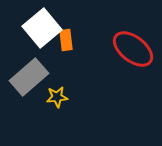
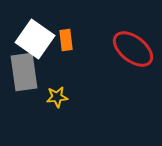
white square: moved 7 px left, 11 px down; rotated 15 degrees counterclockwise
gray rectangle: moved 5 px left, 5 px up; rotated 57 degrees counterclockwise
